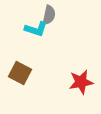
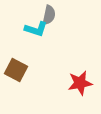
brown square: moved 4 px left, 3 px up
red star: moved 1 px left, 1 px down
